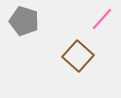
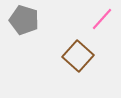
gray pentagon: moved 1 px up
